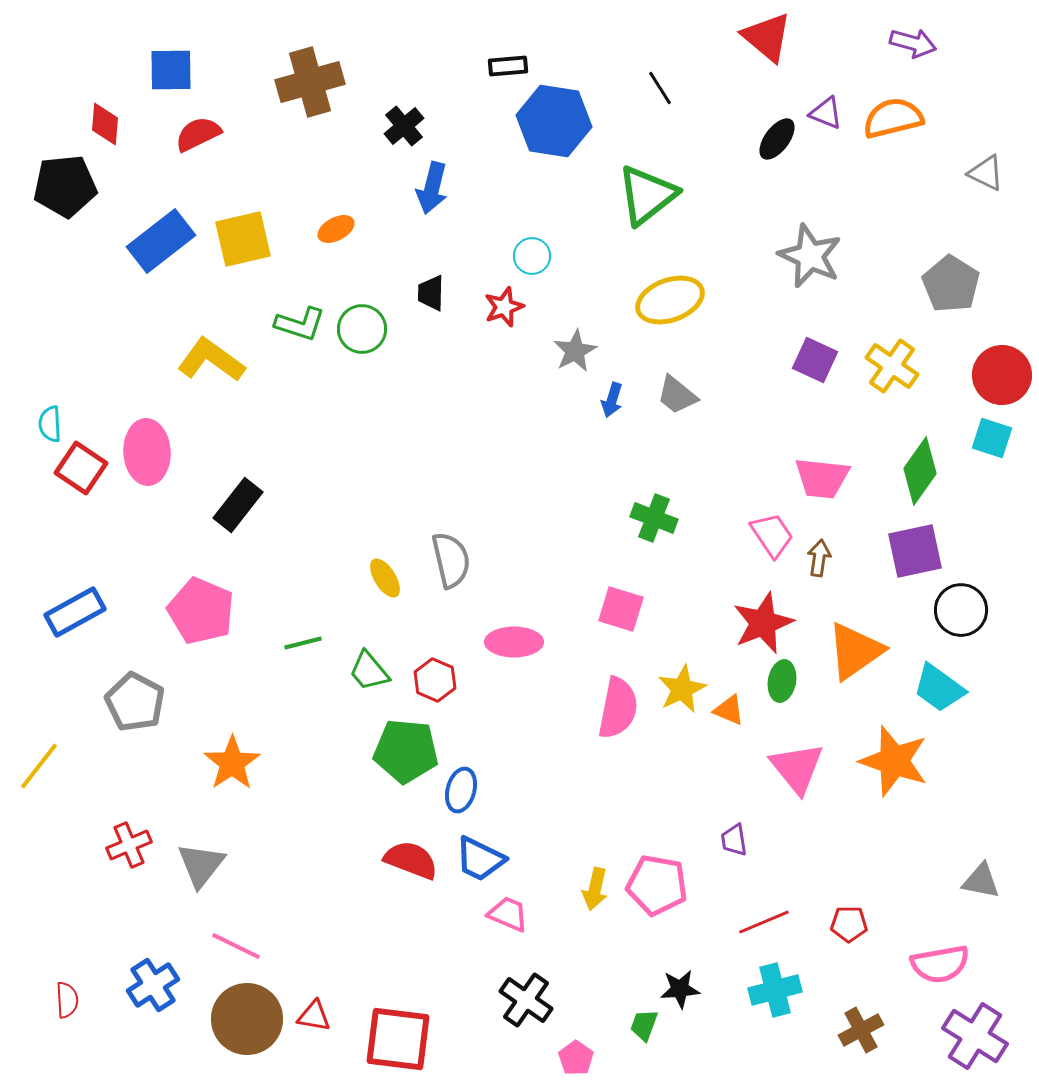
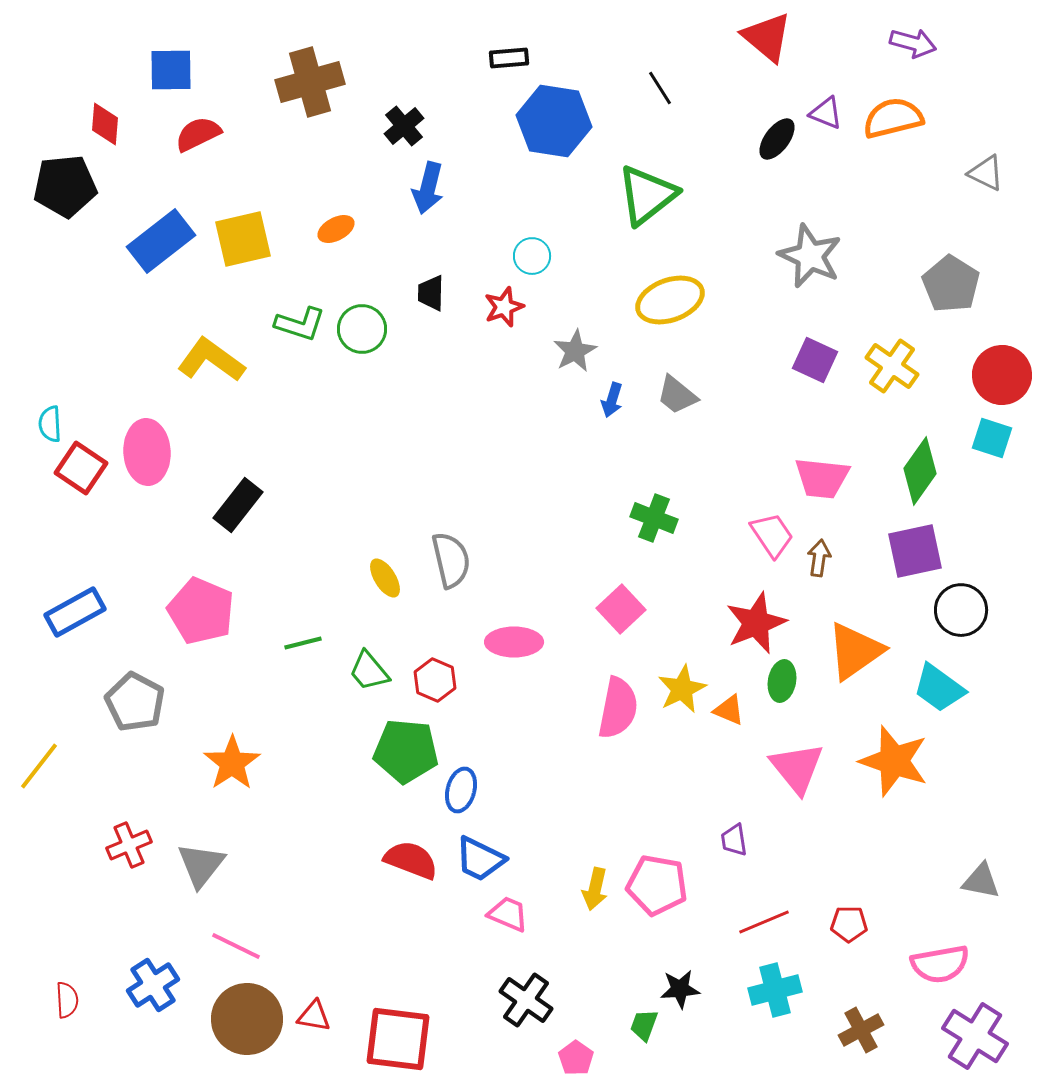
black rectangle at (508, 66): moved 1 px right, 8 px up
blue arrow at (432, 188): moved 4 px left
pink square at (621, 609): rotated 30 degrees clockwise
red star at (763, 623): moved 7 px left
